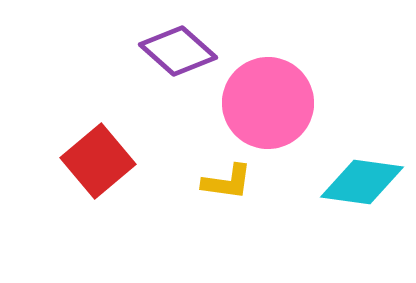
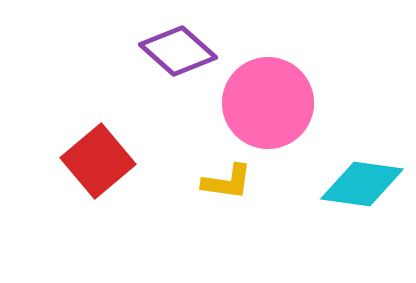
cyan diamond: moved 2 px down
